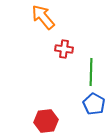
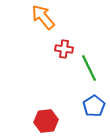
green line: moved 2 px left, 4 px up; rotated 28 degrees counterclockwise
blue pentagon: moved 2 px down; rotated 10 degrees clockwise
